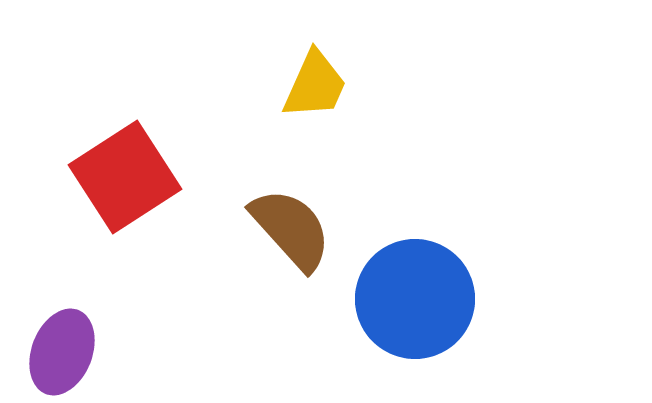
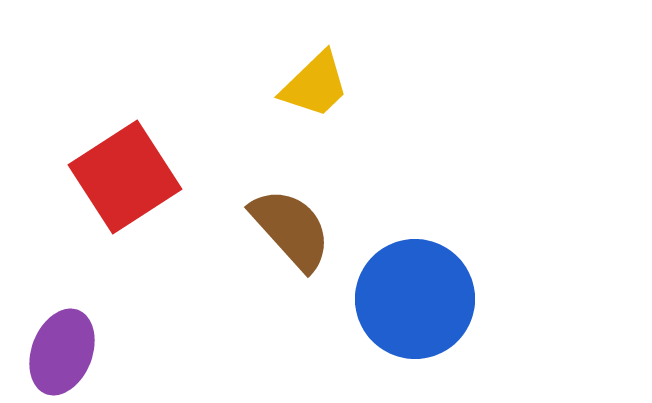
yellow trapezoid: rotated 22 degrees clockwise
